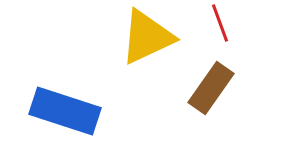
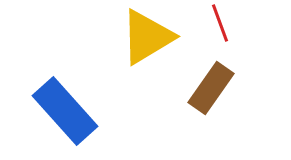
yellow triangle: rotated 6 degrees counterclockwise
blue rectangle: rotated 30 degrees clockwise
